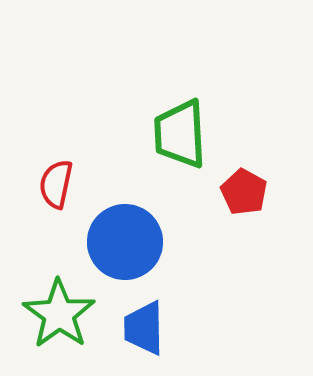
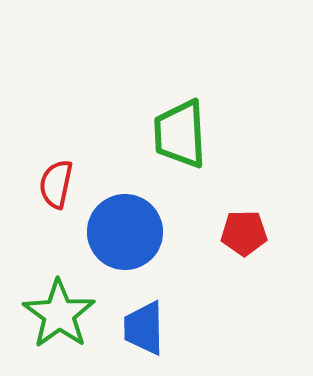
red pentagon: moved 41 px down; rotated 30 degrees counterclockwise
blue circle: moved 10 px up
